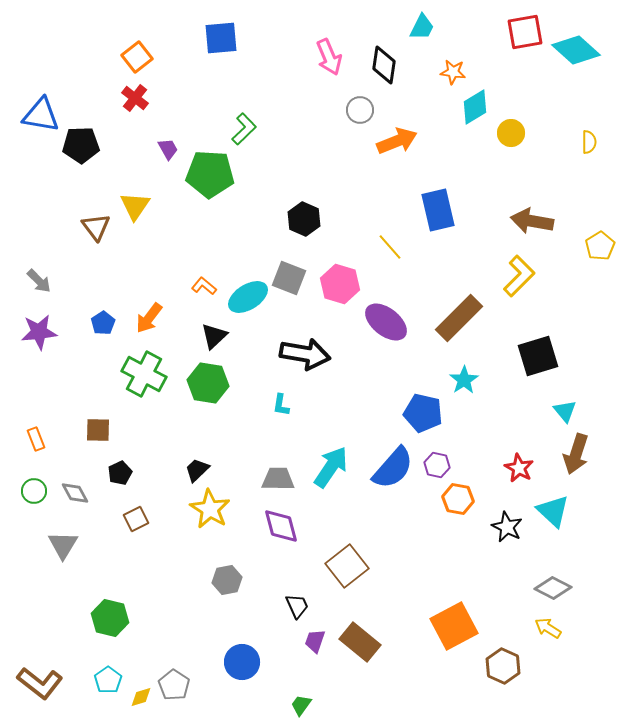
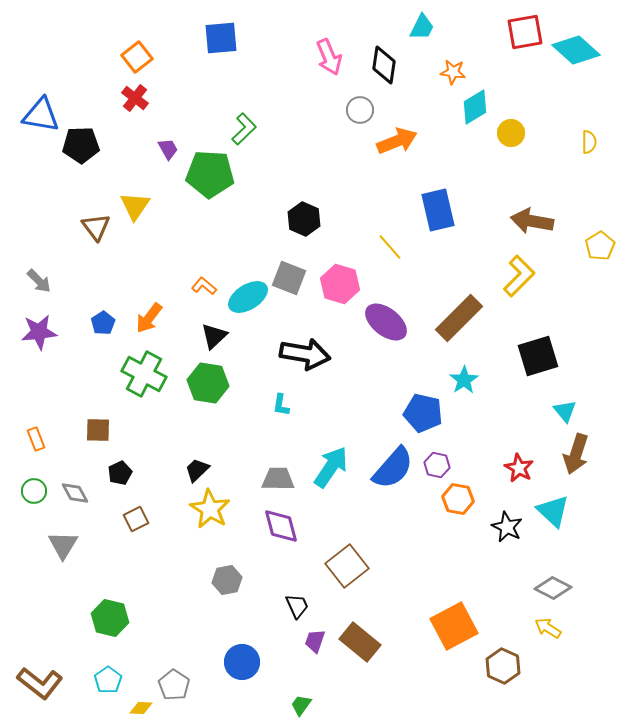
yellow diamond at (141, 697): moved 11 px down; rotated 20 degrees clockwise
